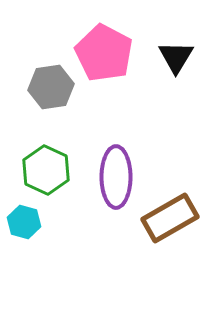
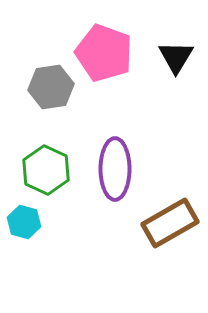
pink pentagon: rotated 8 degrees counterclockwise
purple ellipse: moved 1 px left, 8 px up
brown rectangle: moved 5 px down
